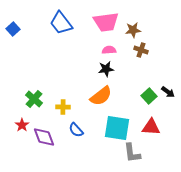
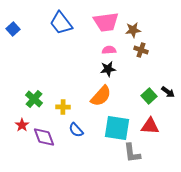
black star: moved 2 px right
orange semicircle: rotated 10 degrees counterclockwise
red triangle: moved 1 px left, 1 px up
